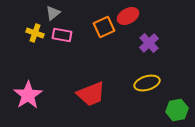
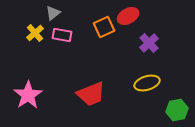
yellow cross: rotated 30 degrees clockwise
